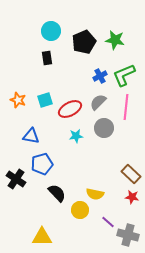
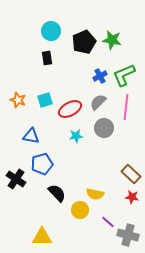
green star: moved 3 px left
